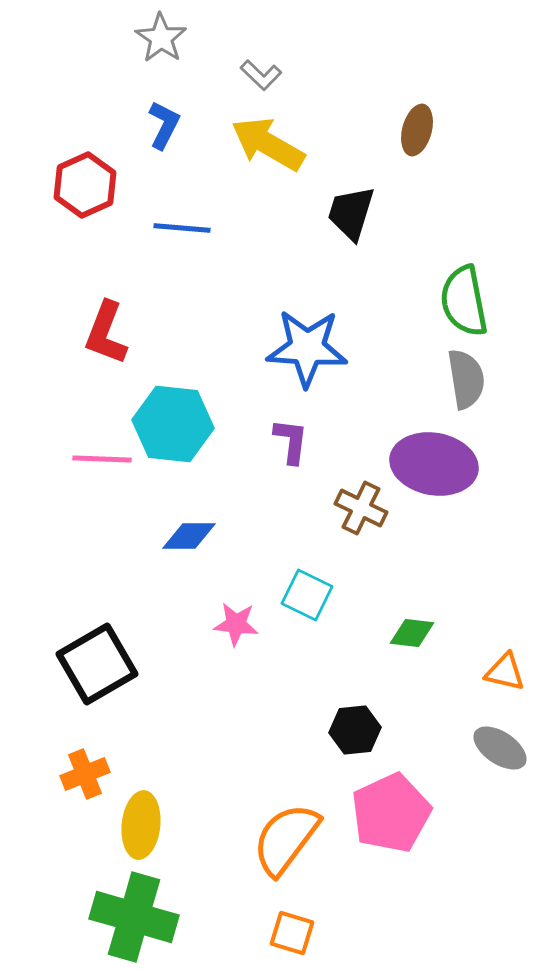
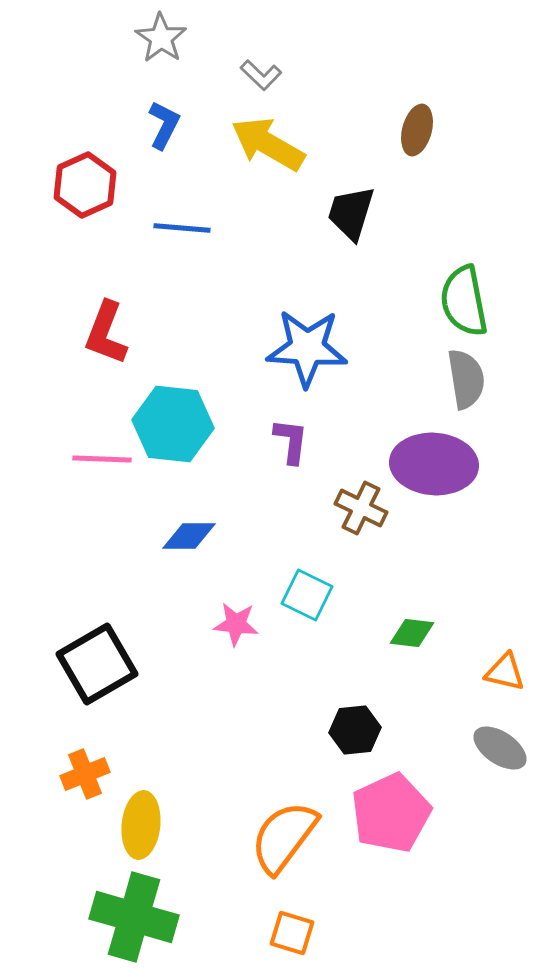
purple ellipse: rotated 6 degrees counterclockwise
orange semicircle: moved 2 px left, 2 px up
